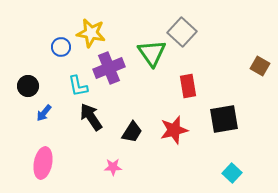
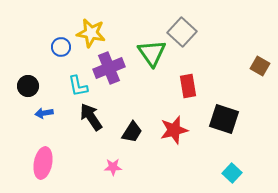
blue arrow: rotated 42 degrees clockwise
black square: rotated 28 degrees clockwise
